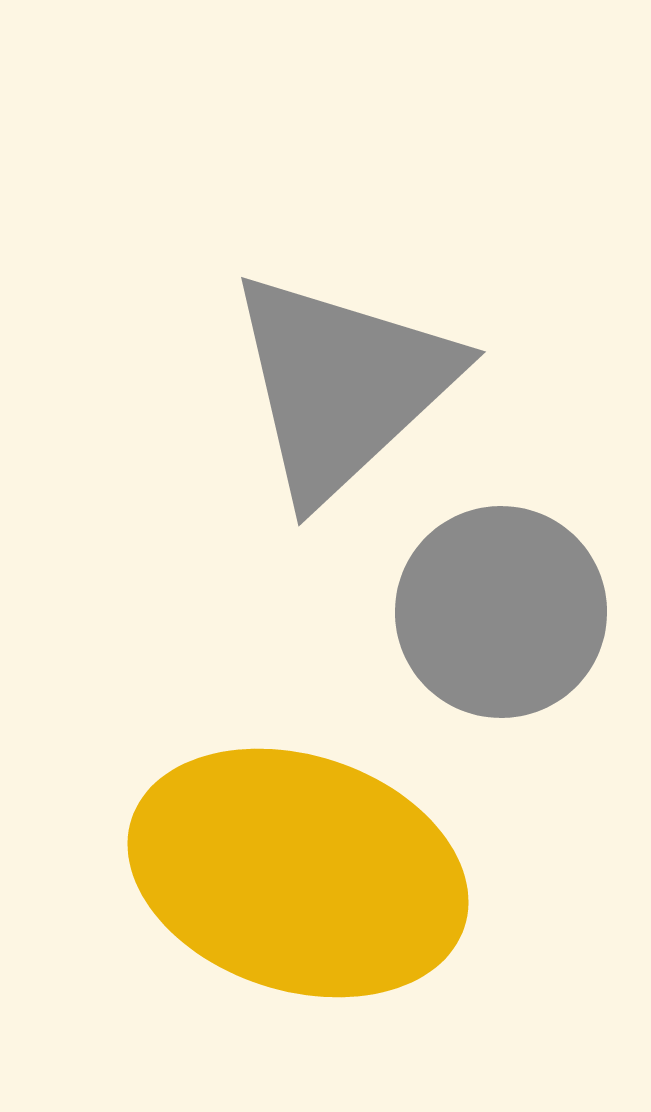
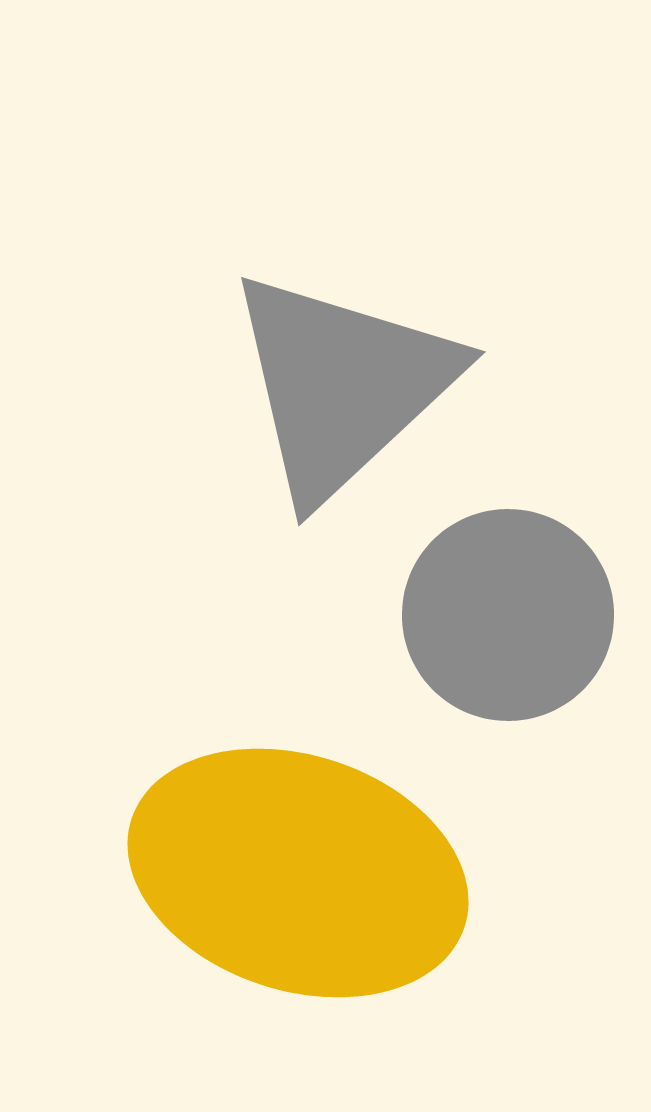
gray circle: moved 7 px right, 3 px down
